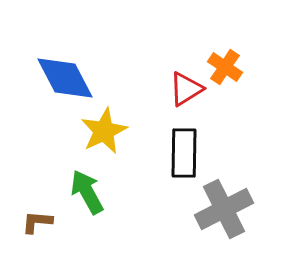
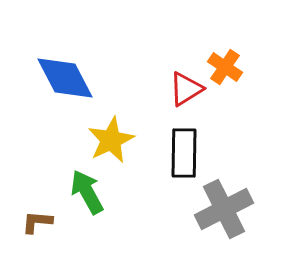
yellow star: moved 7 px right, 9 px down
